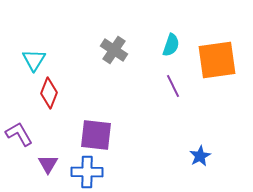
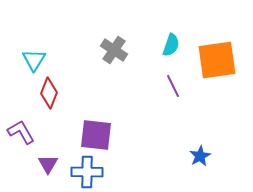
purple L-shape: moved 2 px right, 2 px up
